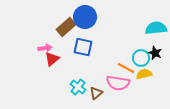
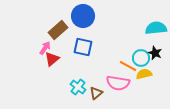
blue circle: moved 2 px left, 1 px up
brown rectangle: moved 8 px left, 3 px down
pink arrow: rotated 48 degrees counterclockwise
orange line: moved 2 px right, 2 px up
